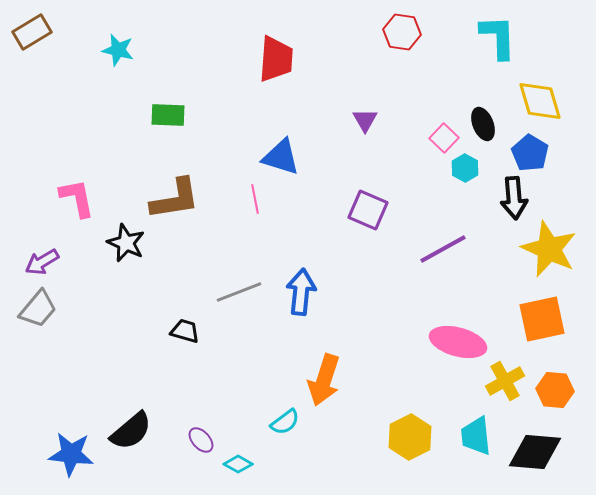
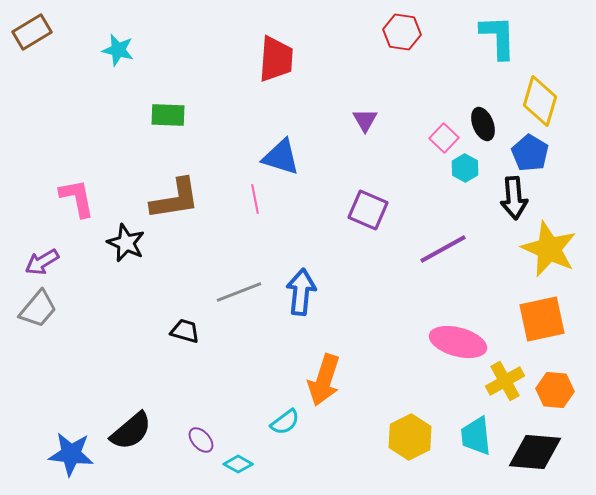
yellow diamond: rotated 33 degrees clockwise
